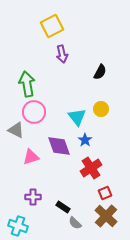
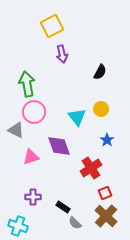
blue star: moved 22 px right
